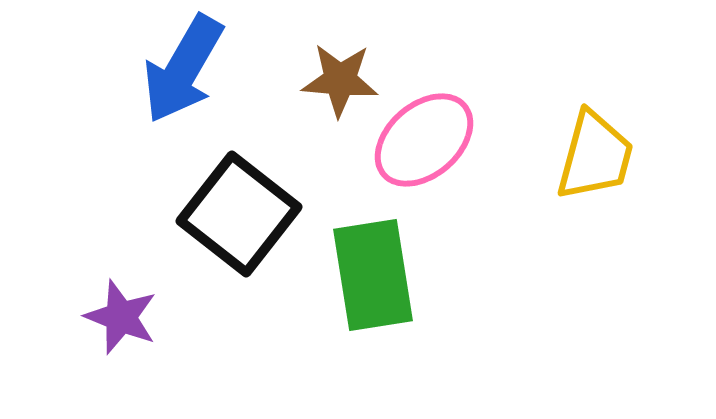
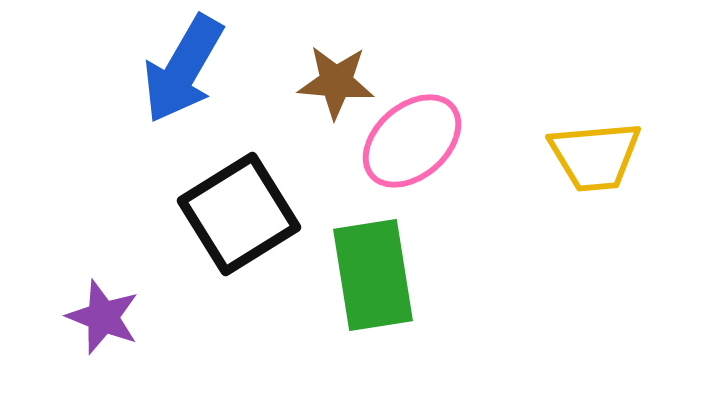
brown star: moved 4 px left, 2 px down
pink ellipse: moved 12 px left, 1 px down
yellow trapezoid: rotated 70 degrees clockwise
black square: rotated 20 degrees clockwise
purple star: moved 18 px left
